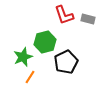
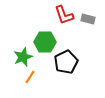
green hexagon: rotated 15 degrees clockwise
